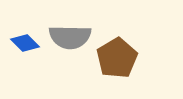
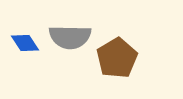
blue diamond: rotated 12 degrees clockwise
